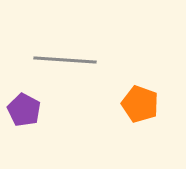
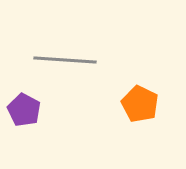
orange pentagon: rotated 6 degrees clockwise
